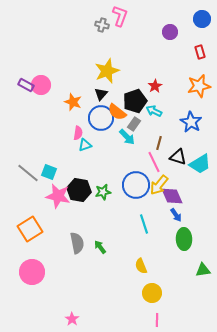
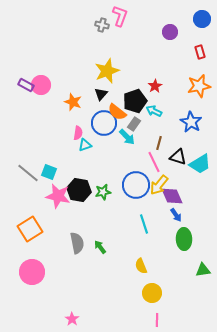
blue circle at (101, 118): moved 3 px right, 5 px down
